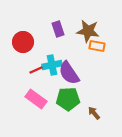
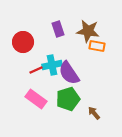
green pentagon: rotated 15 degrees counterclockwise
